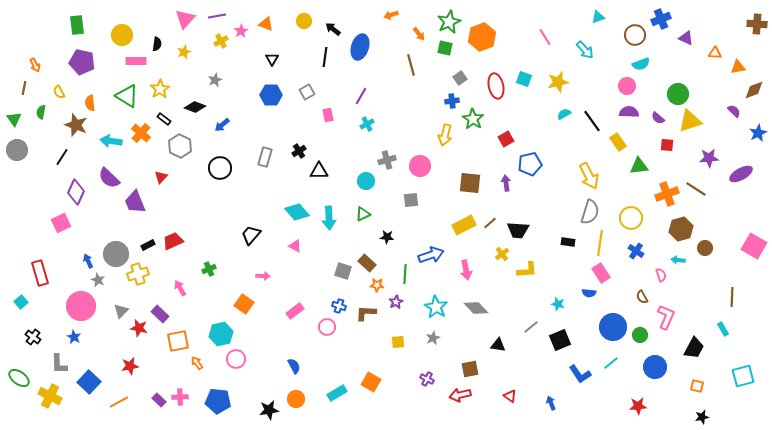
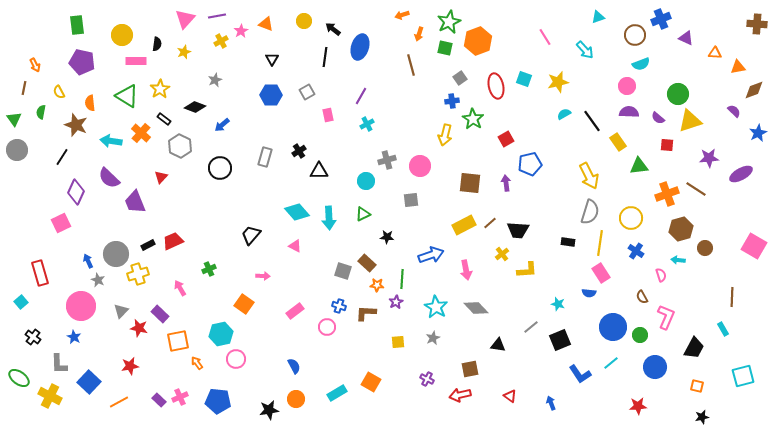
orange arrow at (391, 15): moved 11 px right
orange arrow at (419, 34): rotated 56 degrees clockwise
orange hexagon at (482, 37): moved 4 px left, 4 px down
green line at (405, 274): moved 3 px left, 5 px down
pink cross at (180, 397): rotated 21 degrees counterclockwise
